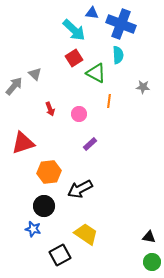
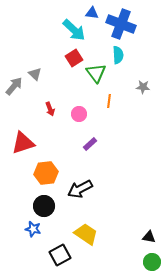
green triangle: rotated 25 degrees clockwise
orange hexagon: moved 3 px left, 1 px down
